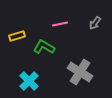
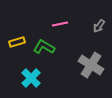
gray arrow: moved 4 px right, 3 px down
yellow rectangle: moved 6 px down
gray cross: moved 11 px right, 7 px up
cyan cross: moved 2 px right, 3 px up
